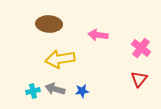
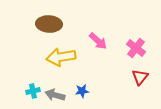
pink arrow: moved 6 px down; rotated 144 degrees counterclockwise
pink cross: moved 5 px left
yellow arrow: moved 1 px right, 2 px up
red triangle: moved 1 px right, 2 px up
gray arrow: moved 6 px down
